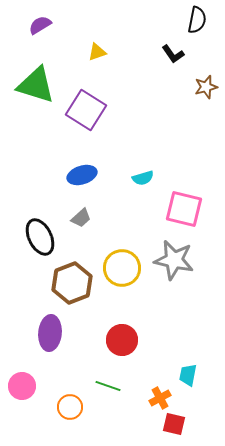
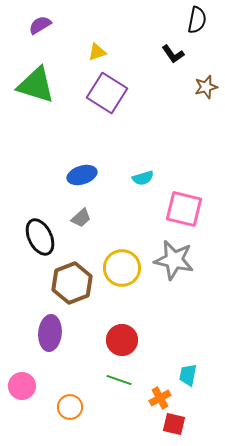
purple square: moved 21 px right, 17 px up
green line: moved 11 px right, 6 px up
